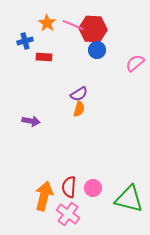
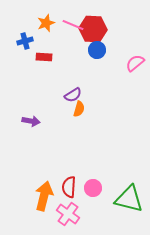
orange star: moved 1 px left; rotated 18 degrees clockwise
purple semicircle: moved 6 px left, 1 px down
